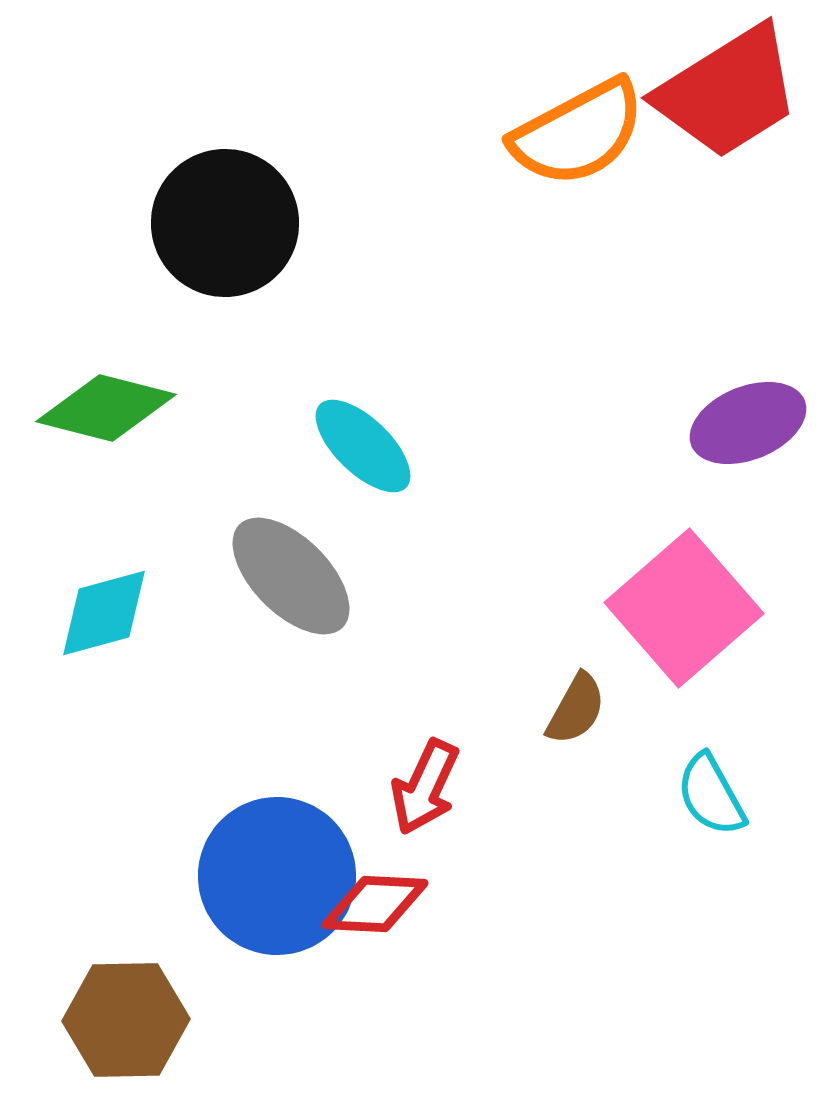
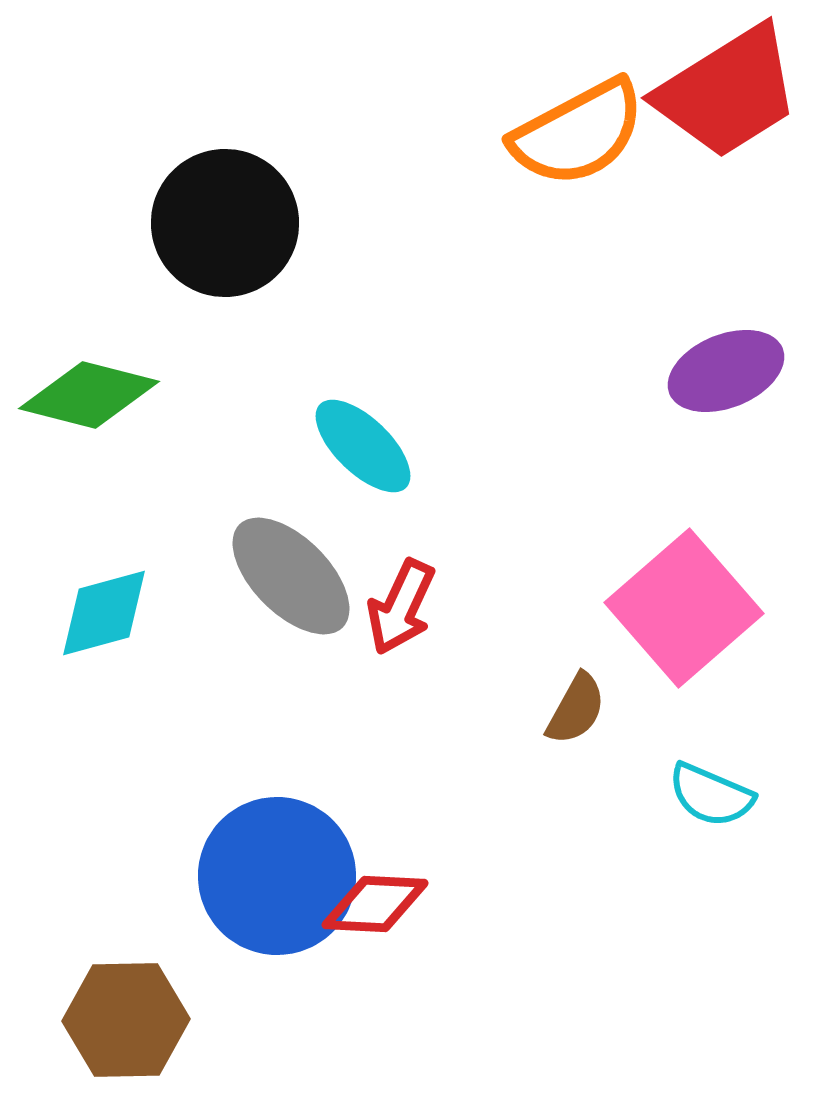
green diamond: moved 17 px left, 13 px up
purple ellipse: moved 22 px left, 52 px up
red arrow: moved 24 px left, 180 px up
cyan semicircle: rotated 38 degrees counterclockwise
